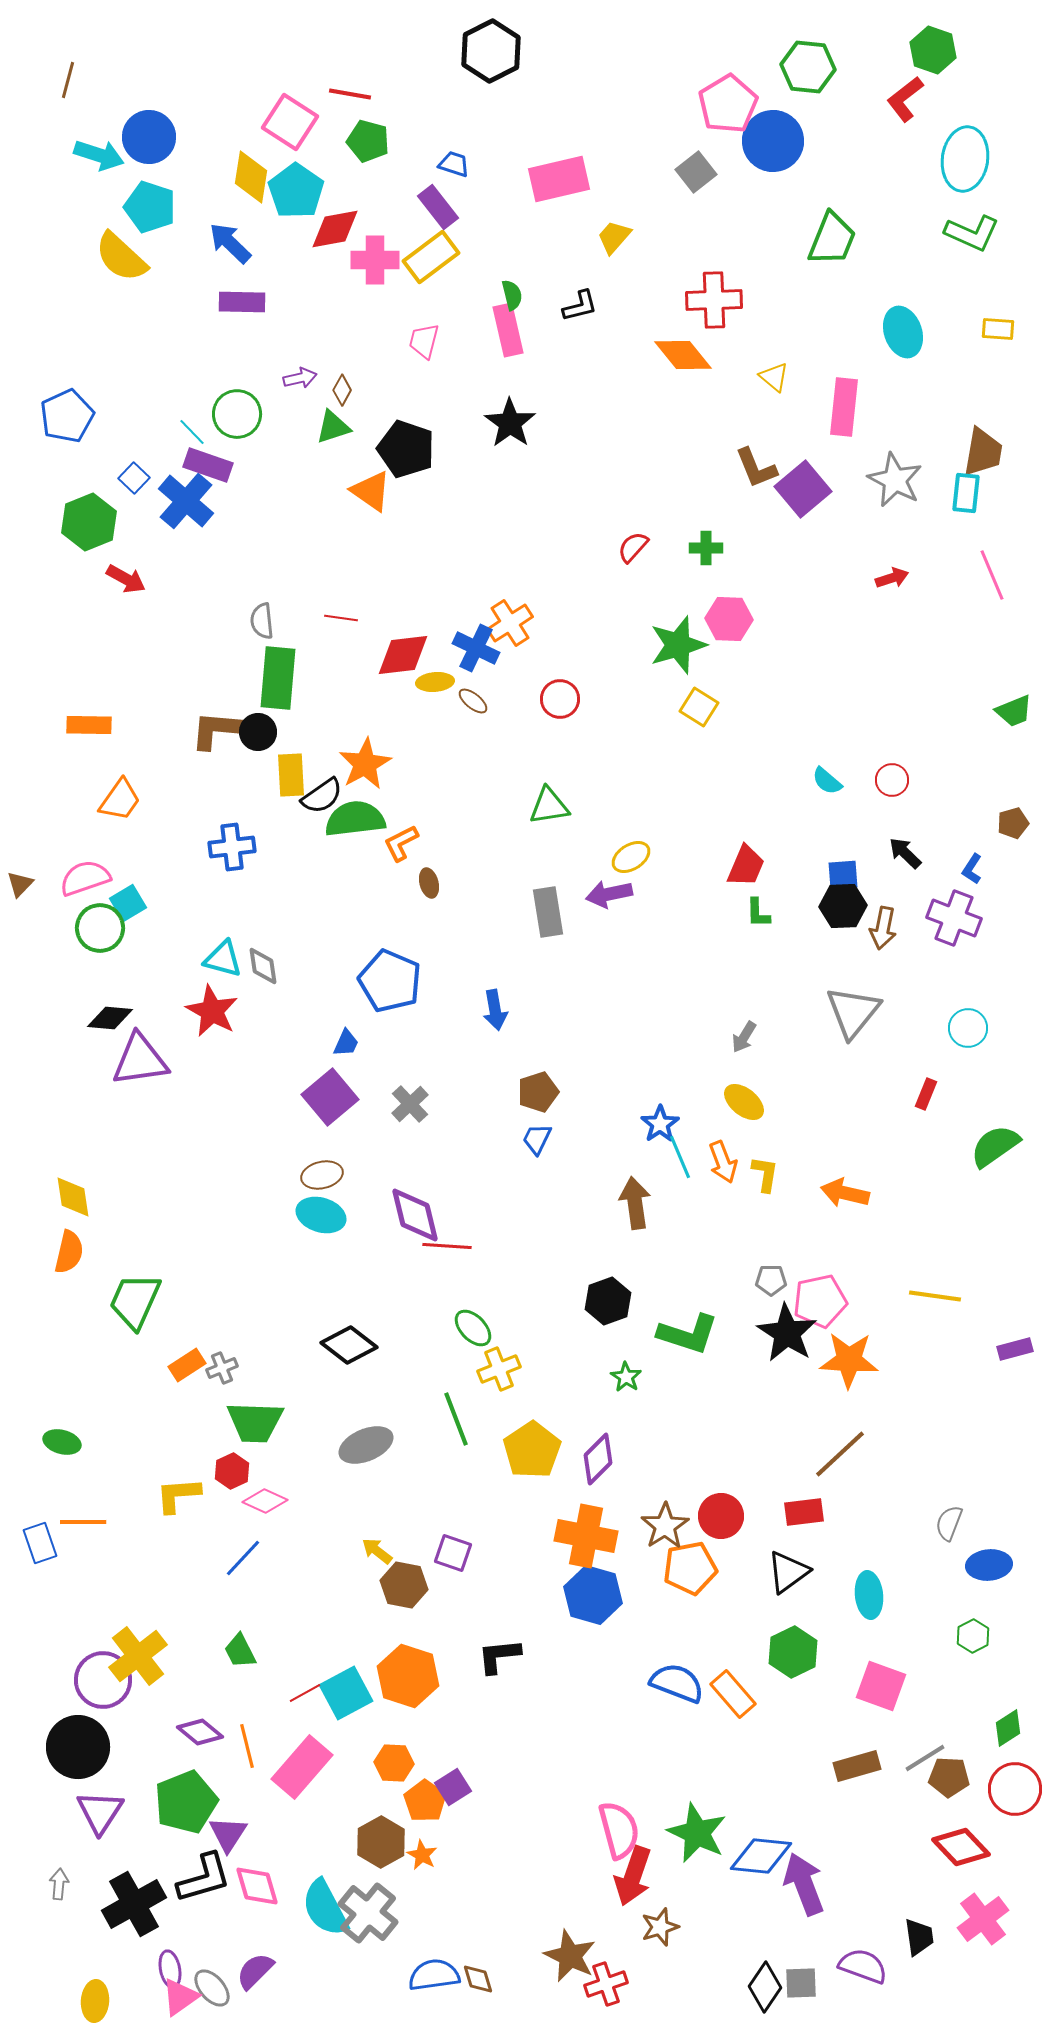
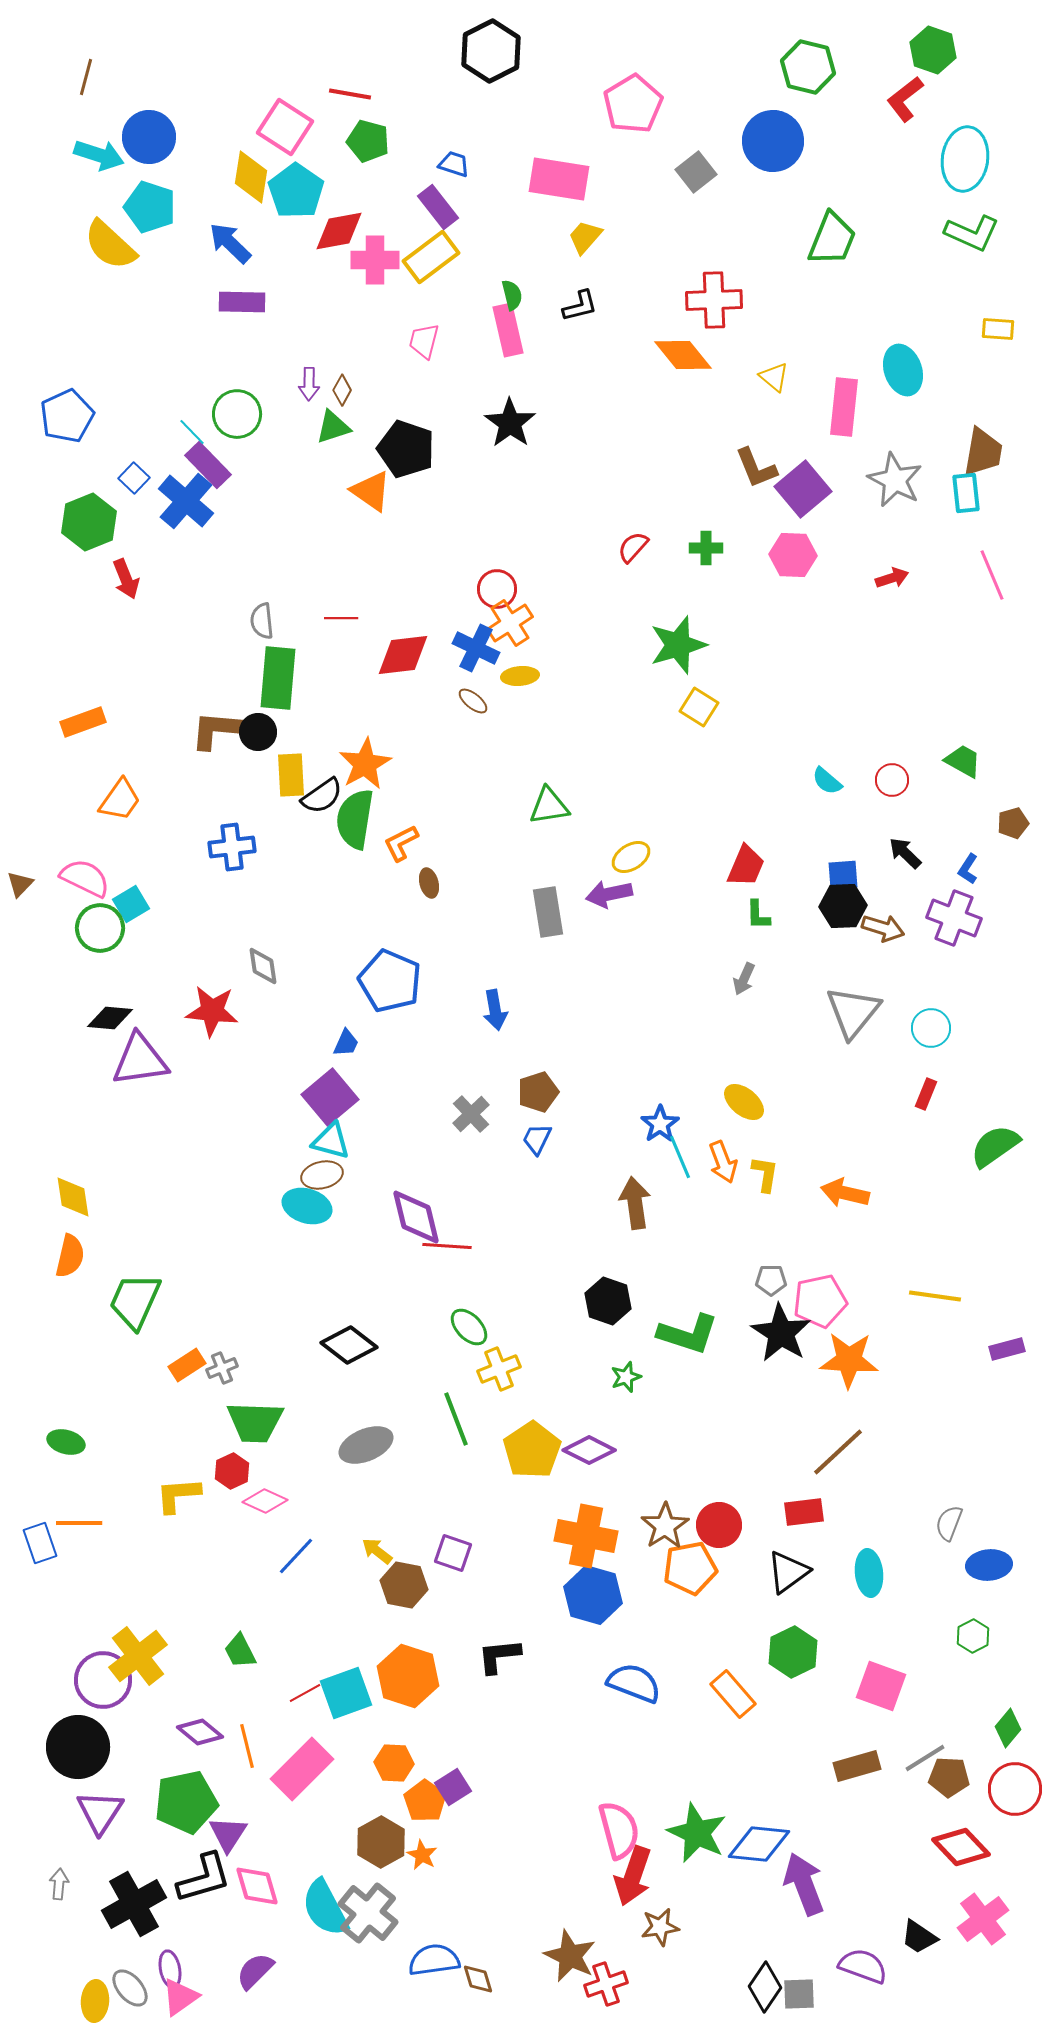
green hexagon at (808, 67): rotated 8 degrees clockwise
brown line at (68, 80): moved 18 px right, 3 px up
pink pentagon at (728, 104): moved 95 px left
pink square at (290, 122): moved 5 px left, 5 px down
pink rectangle at (559, 179): rotated 22 degrees clockwise
red diamond at (335, 229): moved 4 px right, 2 px down
yellow trapezoid at (614, 237): moved 29 px left
yellow semicircle at (121, 257): moved 11 px left, 12 px up
cyan ellipse at (903, 332): moved 38 px down
purple arrow at (300, 378): moved 9 px right, 6 px down; rotated 104 degrees clockwise
purple rectangle at (208, 465): rotated 27 degrees clockwise
cyan rectangle at (966, 493): rotated 12 degrees counterclockwise
red arrow at (126, 579): rotated 39 degrees clockwise
red line at (341, 618): rotated 8 degrees counterclockwise
pink hexagon at (729, 619): moved 64 px right, 64 px up
yellow ellipse at (435, 682): moved 85 px right, 6 px up
red circle at (560, 699): moved 63 px left, 110 px up
green trapezoid at (1014, 711): moved 51 px left, 50 px down; rotated 129 degrees counterclockwise
orange rectangle at (89, 725): moved 6 px left, 3 px up; rotated 21 degrees counterclockwise
green semicircle at (355, 819): rotated 74 degrees counterclockwise
blue L-shape at (972, 869): moved 4 px left
pink semicircle at (85, 878): rotated 45 degrees clockwise
cyan square at (128, 903): moved 3 px right, 1 px down
green L-shape at (758, 913): moved 2 px down
brown arrow at (883, 928): rotated 84 degrees counterclockwise
cyan triangle at (223, 959): moved 108 px right, 182 px down
red star at (212, 1011): rotated 22 degrees counterclockwise
cyan circle at (968, 1028): moved 37 px left
gray arrow at (744, 1037): moved 58 px up; rotated 8 degrees counterclockwise
gray cross at (410, 1104): moved 61 px right, 10 px down
cyan ellipse at (321, 1215): moved 14 px left, 9 px up
purple diamond at (415, 1215): moved 1 px right, 2 px down
orange semicircle at (69, 1252): moved 1 px right, 4 px down
black hexagon at (608, 1301): rotated 21 degrees counterclockwise
green ellipse at (473, 1328): moved 4 px left, 1 px up
black star at (787, 1333): moved 6 px left
purple rectangle at (1015, 1349): moved 8 px left
green star at (626, 1377): rotated 20 degrees clockwise
green ellipse at (62, 1442): moved 4 px right
brown line at (840, 1454): moved 2 px left, 2 px up
purple diamond at (598, 1459): moved 9 px left, 9 px up; rotated 72 degrees clockwise
red circle at (721, 1516): moved 2 px left, 9 px down
orange line at (83, 1522): moved 4 px left, 1 px down
blue line at (243, 1558): moved 53 px right, 2 px up
cyan ellipse at (869, 1595): moved 22 px up
blue semicircle at (677, 1683): moved 43 px left
cyan square at (346, 1693): rotated 8 degrees clockwise
green diamond at (1008, 1728): rotated 18 degrees counterclockwise
pink rectangle at (302, 1767): moved 2 px down; rotated 4 degrees clockwise
green pentagon at (186, 1802): rotated 10 degrees clockwise
blue diamond at (761, 1856): moved 2 px left, 12 px up
brown star at (660, 1927): rotated 9 degrees clockwise
black trapezoid at (919, 1937): rotated 132 degrees clockwise
blue semicircle at (434, 1975): moved 15 px up
gray square at (801, 1983): moved 2 px left, 11 px down
gray ellipse at (212, 1988): moved 82 px left
